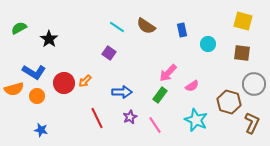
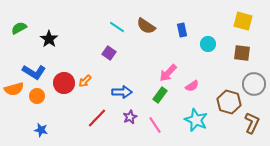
red line: rotated 70 degrees clockwise
